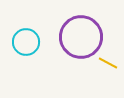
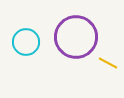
purple circle: moved 5 px left
